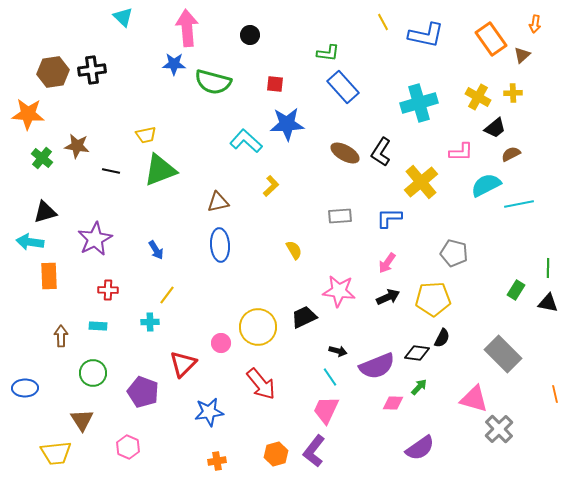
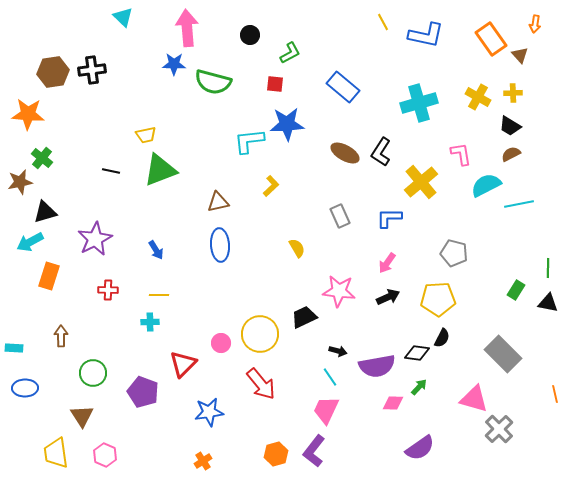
green L-shape at (328, 53): moved 38 px left; rotated 35 degrees counterclockwise
brown triangle at (522, 55): moved 2 px left; rotated 30 degrees counterclockwise
blue rectangle at (343, 87): rotated 8 degrees counterclockwise
black trapezoid at (495, 128): moved 15 px right, 2 px up; rotated 70 degrees clockwise
cyan L-shape at (246, 141): moved 3 px right; rotated 48 degrees counterclockwise
brown star at (77, 146): moved 57 px left, 36 px down; rotated 20 degrees counterclockwise
pink L-shape at (461, 152): moved 2 px down; rotated 100 degrees counterclockwise
gray rectangle at (340, 216): rotated 70 degrees clockwise
cyan arrow at (30, 242): rotated 36 degrees counterclockwise
yellow semicircle at (294, 250): moved 3 px right, 2 px up
orange rectangle at (49, 276): rotated 20 degrees clockwise
yellow line at (167, 295): moved 8 px left; rotated 54 degrees clockwise
yellow pentagon at (433, 299): moved 5 px right
cyan rectangle at (98, 326): moved 84 px left, 22 px down
yellow circle at (258, 327): moved 2 px right, 7 px down
purple semicircle at (377, 366): rotated 12 degrees clockwise
brown triangle at (82, 420): moved 4 px up
pink hexagon at (128, 447): moved 23 px left, 8 px down
yellow trapezoid at (56, 453): rotated 88 degrees clockwise
orange cross at (217, 461): moved 14 px left; rotated 24 degrees counterclockwise
